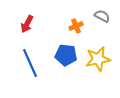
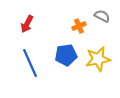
orange cross: moved 3 px right
blue pentagon: rotated 15 degrees counterclockwise
